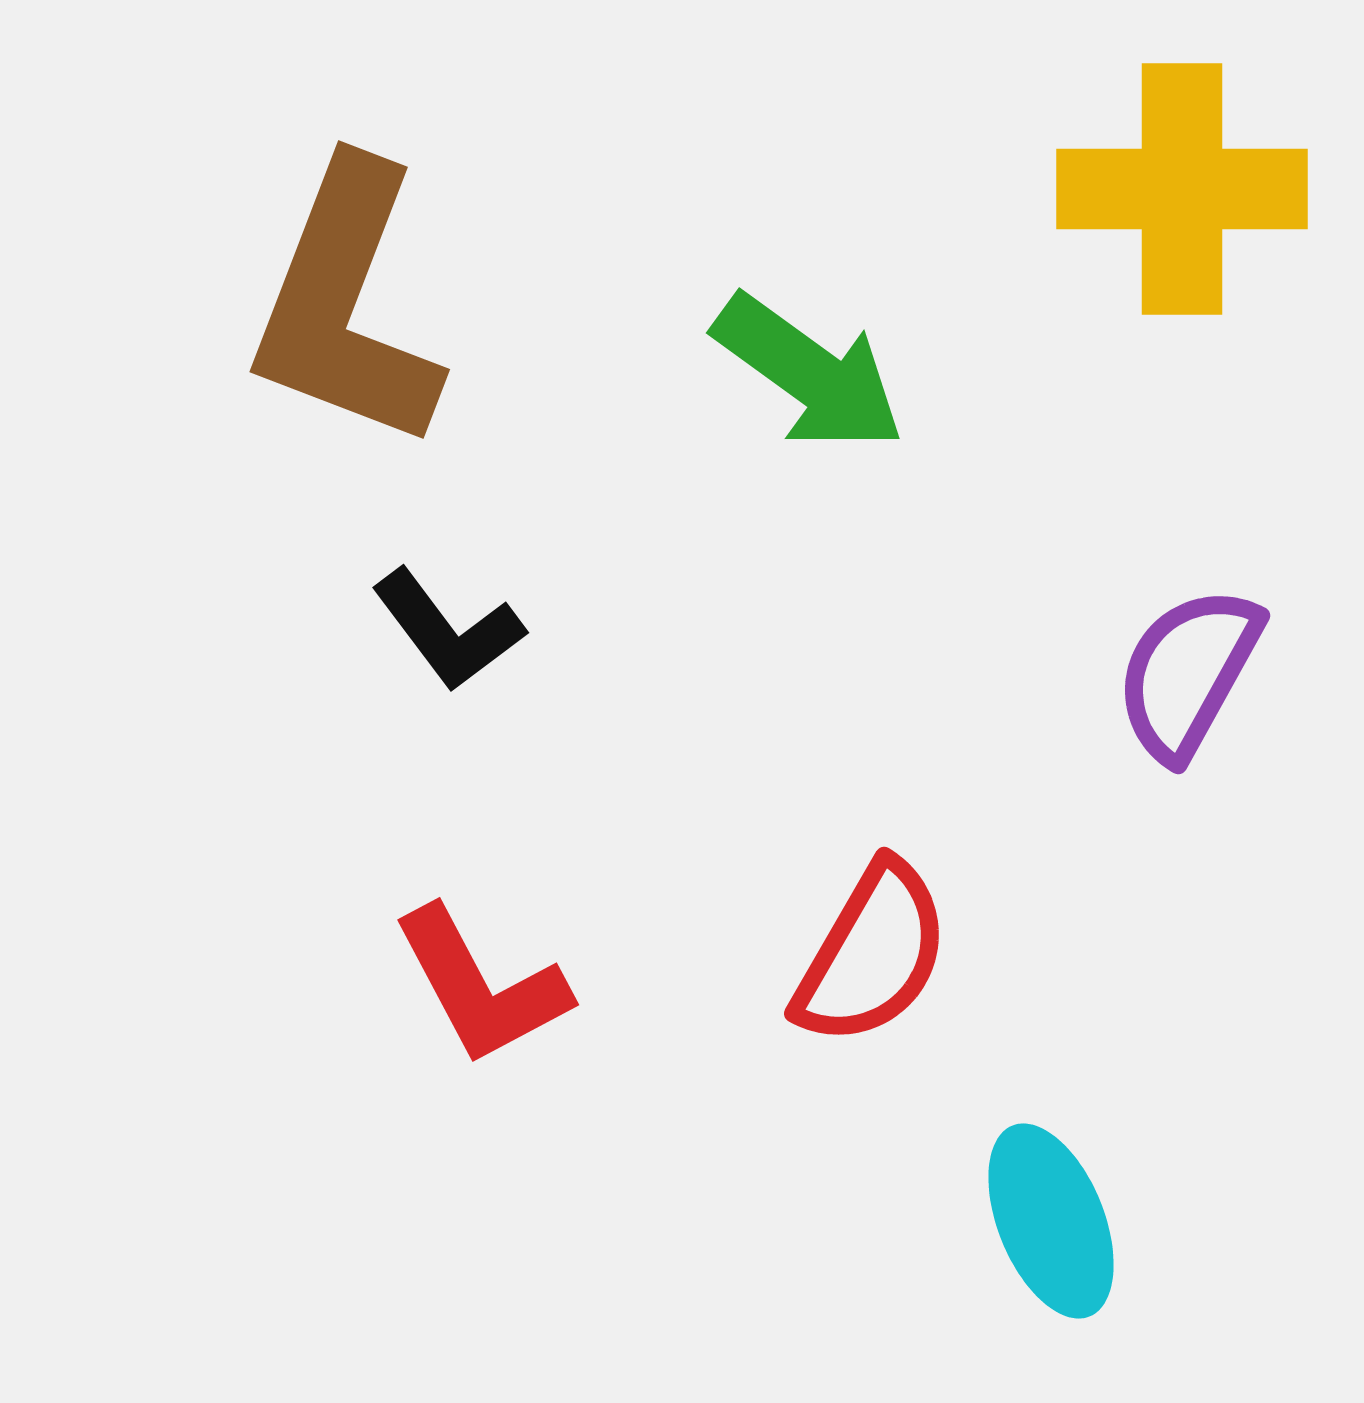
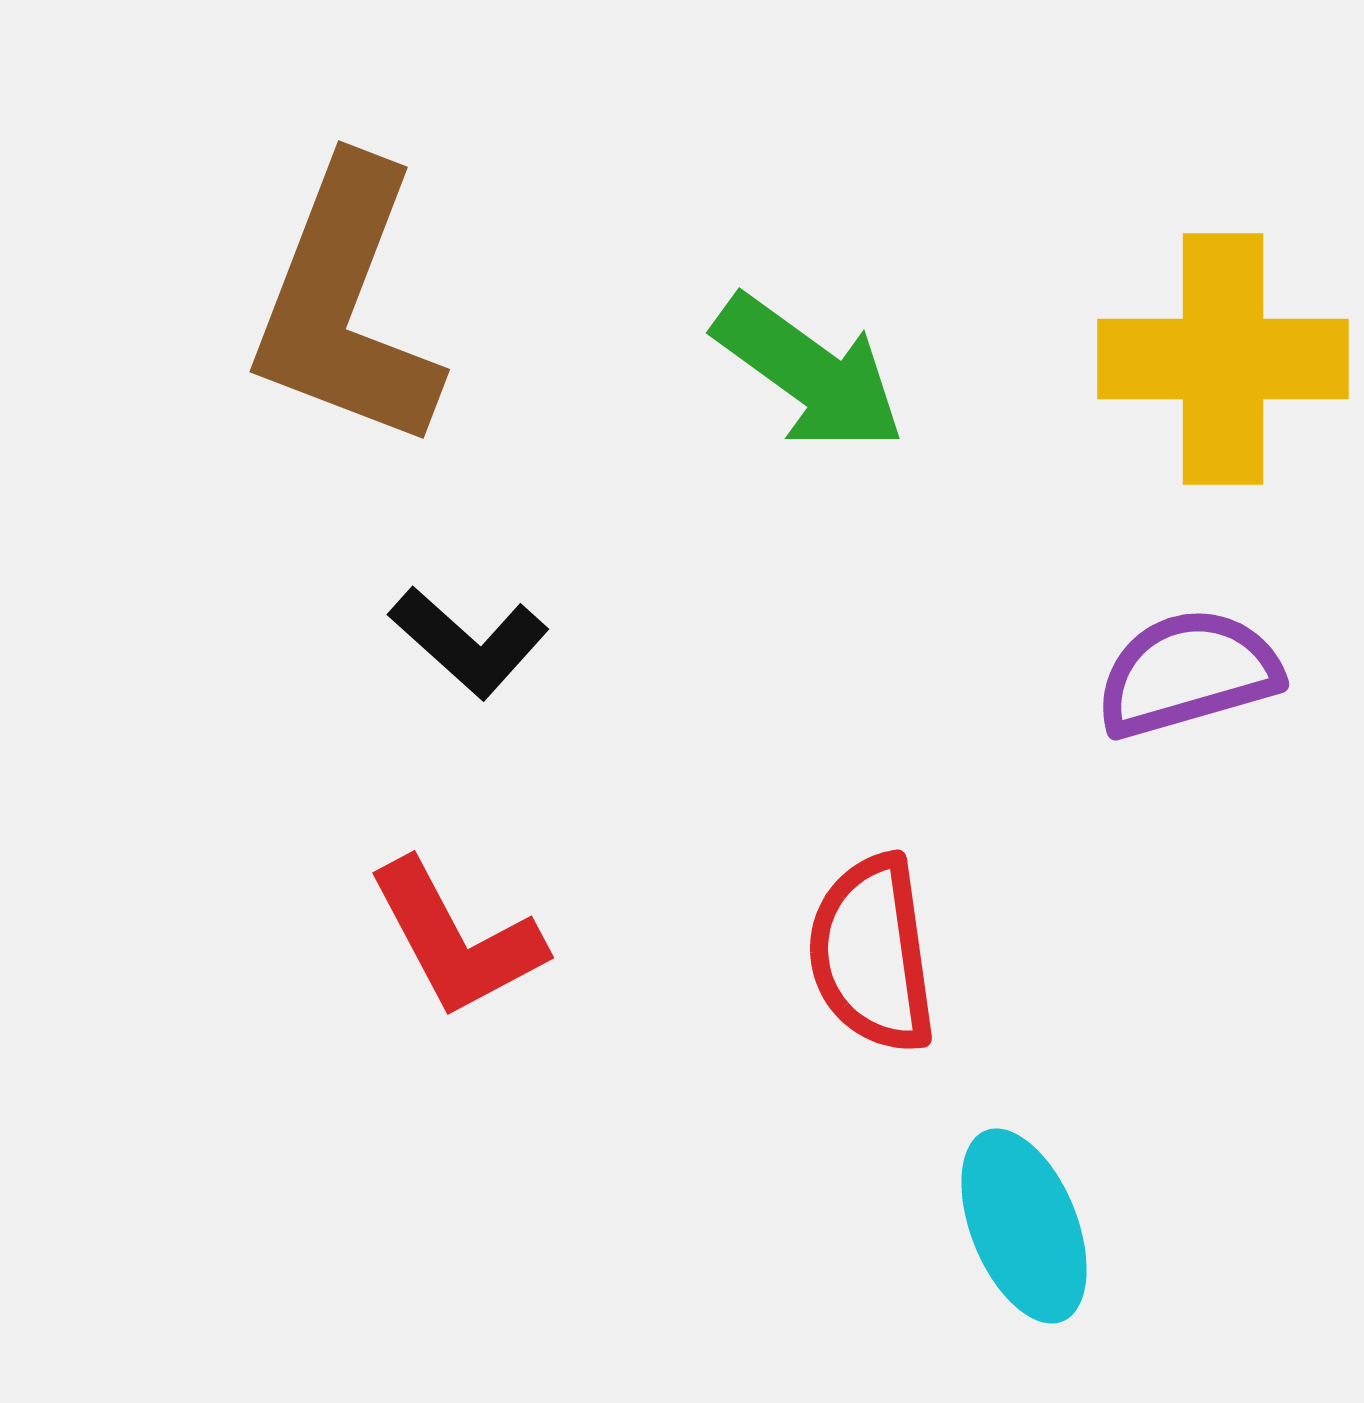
yellow cross: moved 41 px right, 170 px down
black L-shape: moved 21 px right, 12 px down; rotated 11 degrees counterclockwise
purple semicircle: rotated 45 degrees clockwise
red semicircle: rotated 142 degrees clockwise
red L-shape: moved 25 px left, 47 px up
cyan ellipse: moved 27 px left, 5 px down
